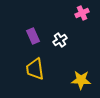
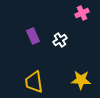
yellow trapezoid: moved 1 px left, 13 px down
